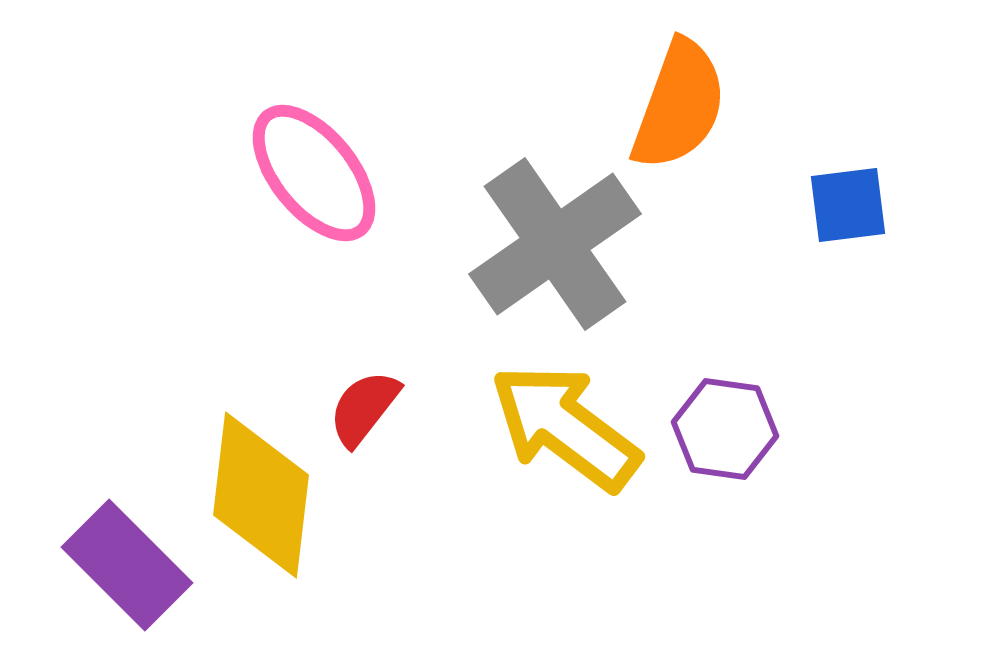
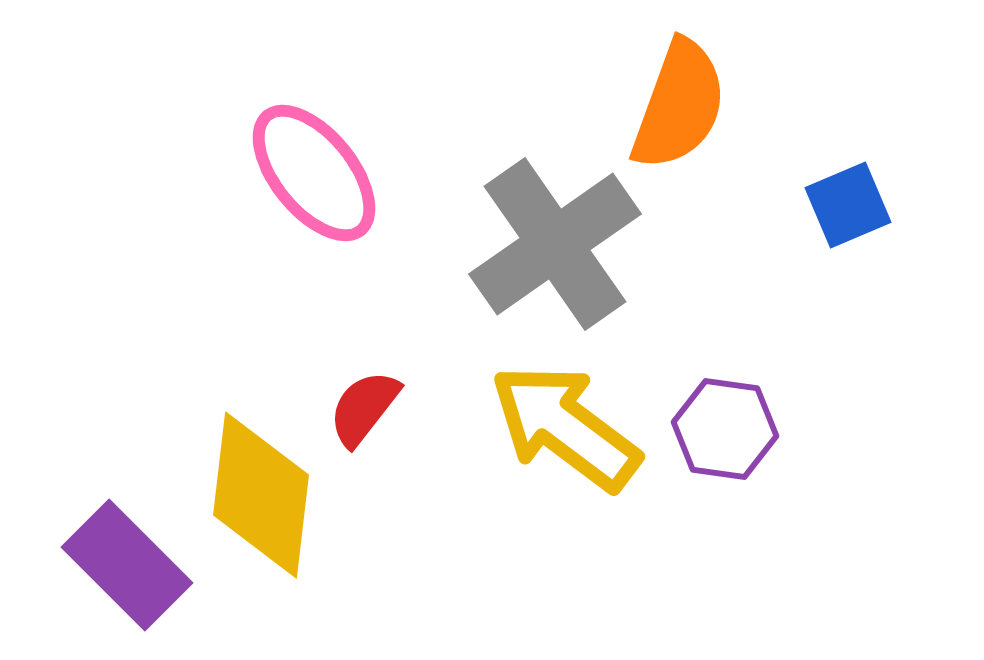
blue square: rotated 16 degrees counterclockwise
